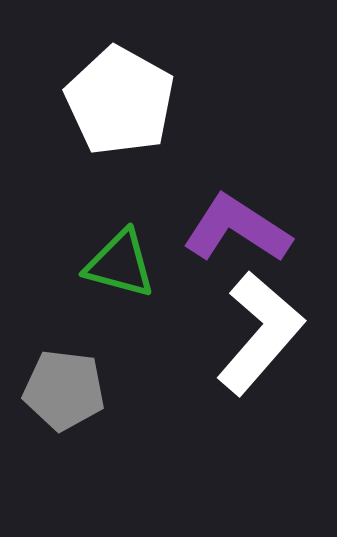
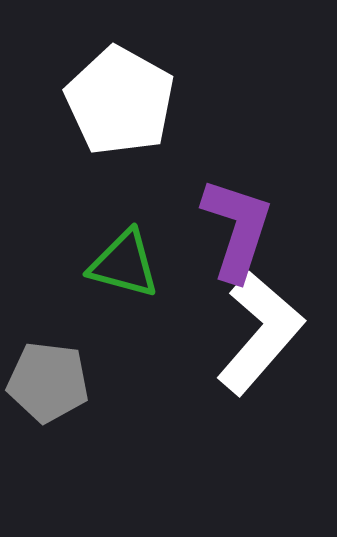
purple L-shape: rotated 75 degrees clockwise
green triangle: moved 4 px right
gray pentagon: moved 16 px left, 8 px up
